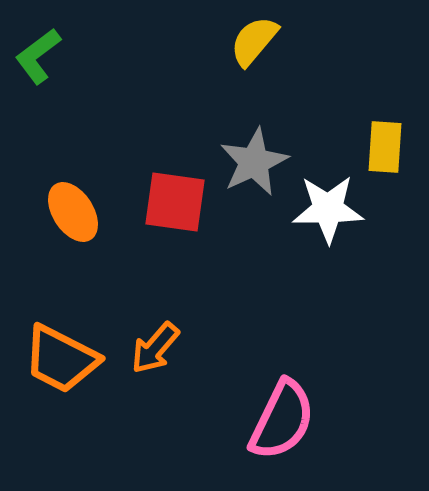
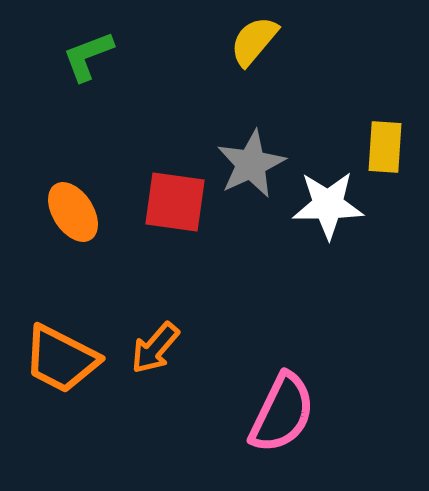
green L-shape: moved 50 px right; rotated 16 degrees clockwise
gray star: moved 3 px left, 2 px down
white star: moved 4 px up
pink semicircle: moved 7 px up
